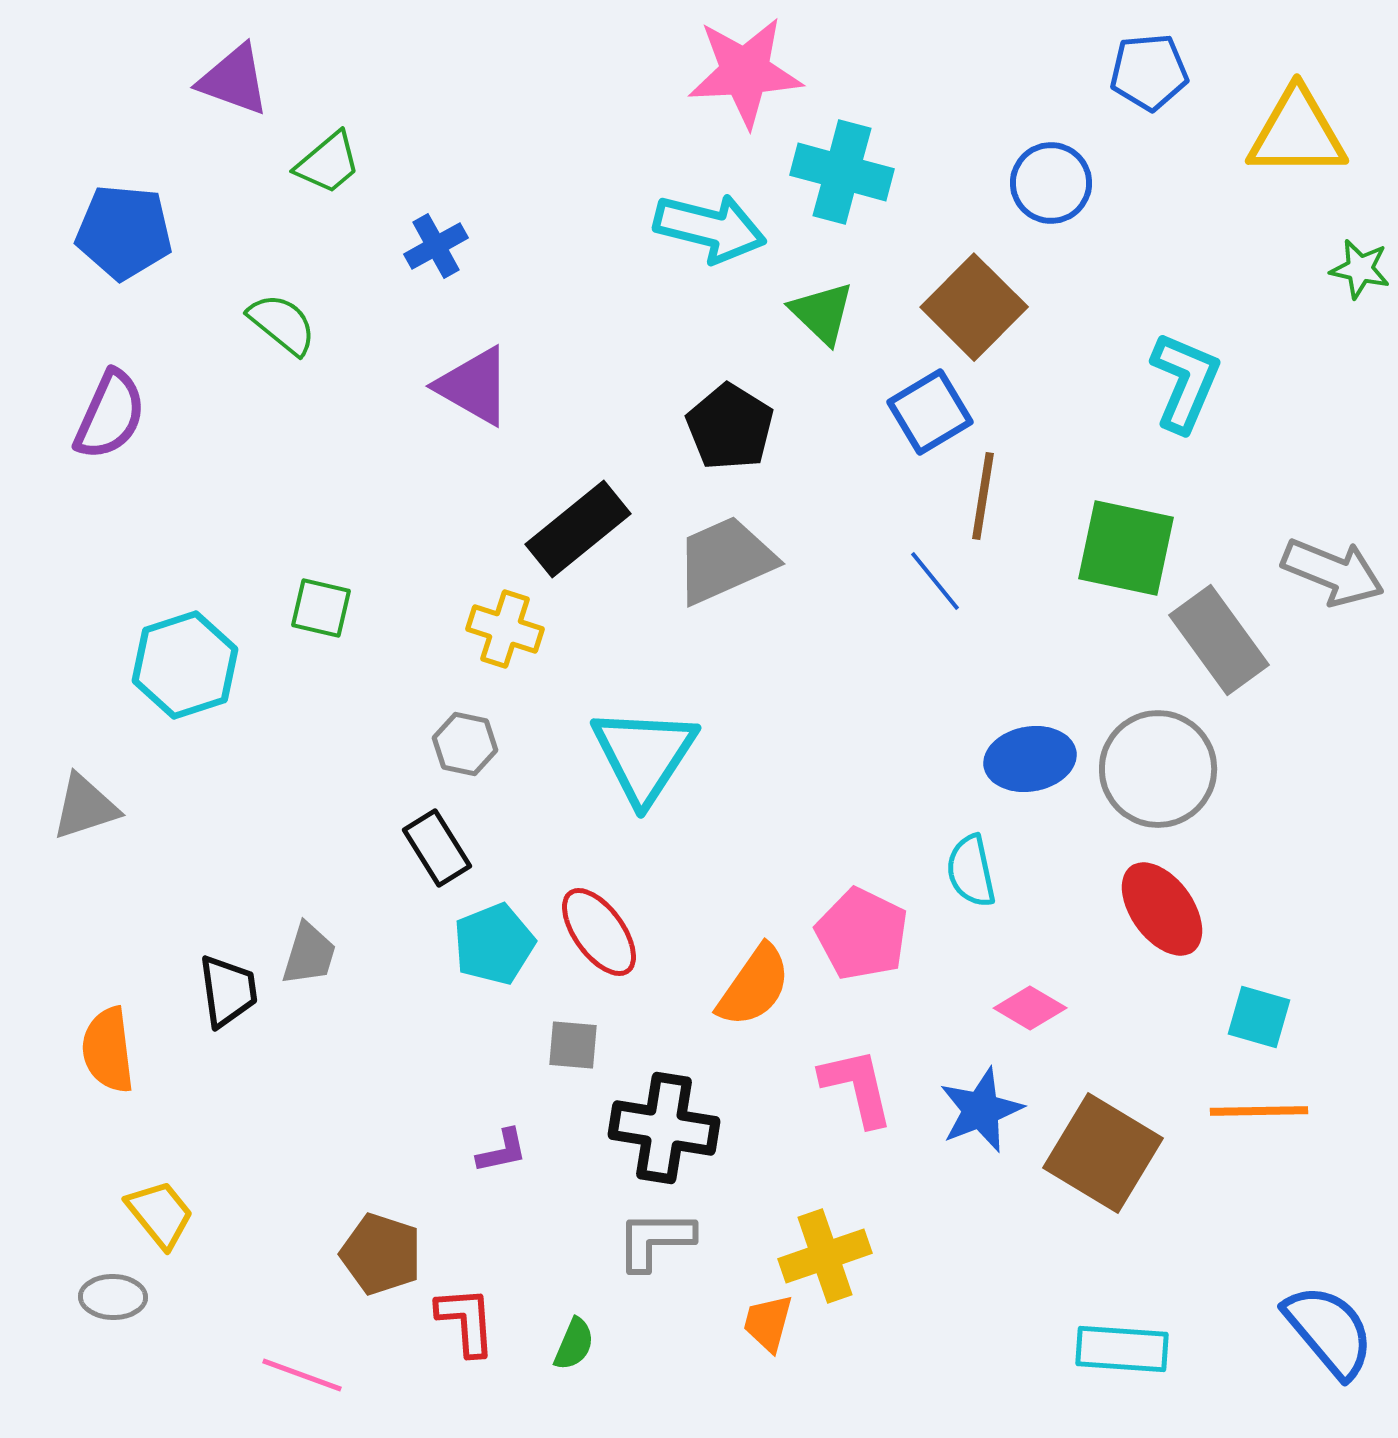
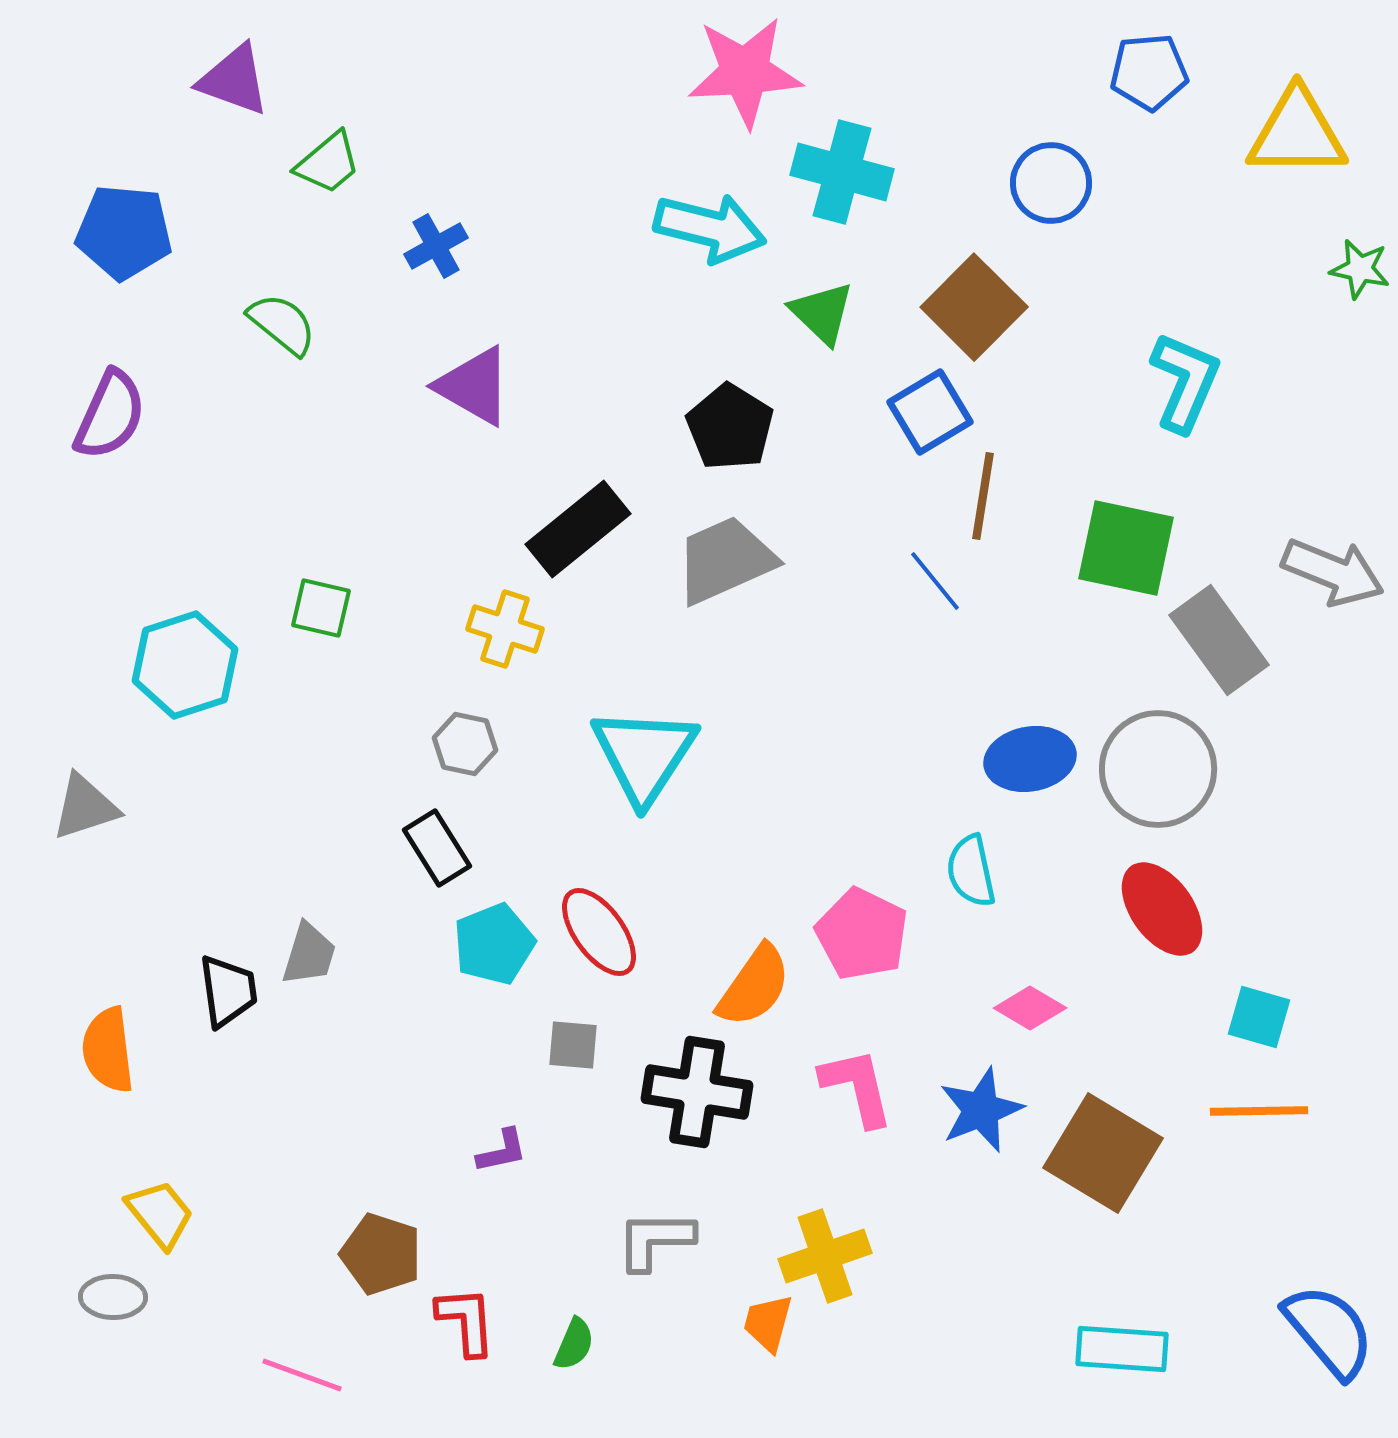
black cross at (664, 1128): moved 33 px right, 36 px up
